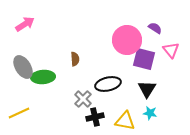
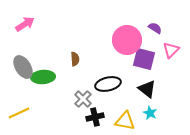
pink triangle: rotated 24 degrees clockwise
black triangle: rotated 24 degrees counterclockwise
cyan star: rotated 16 degrees clockwise
